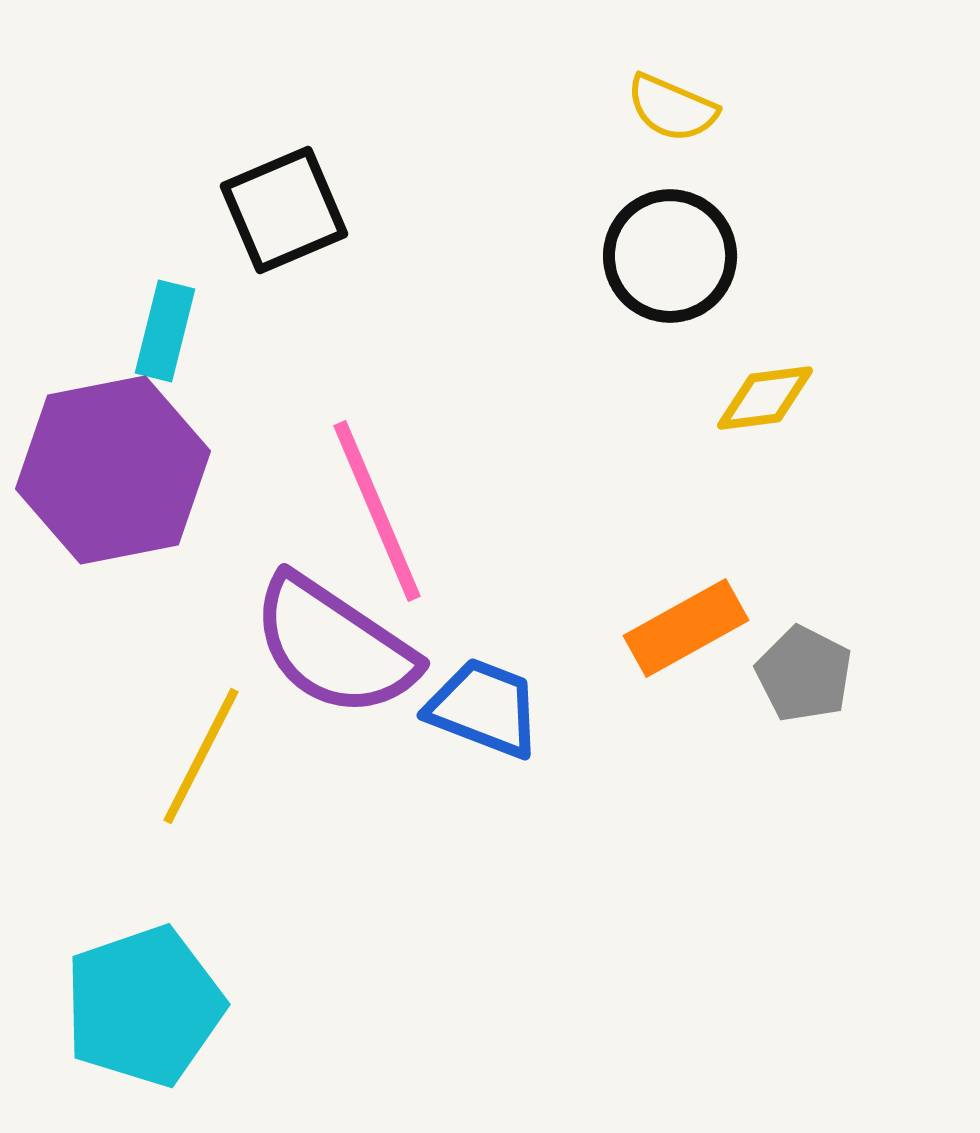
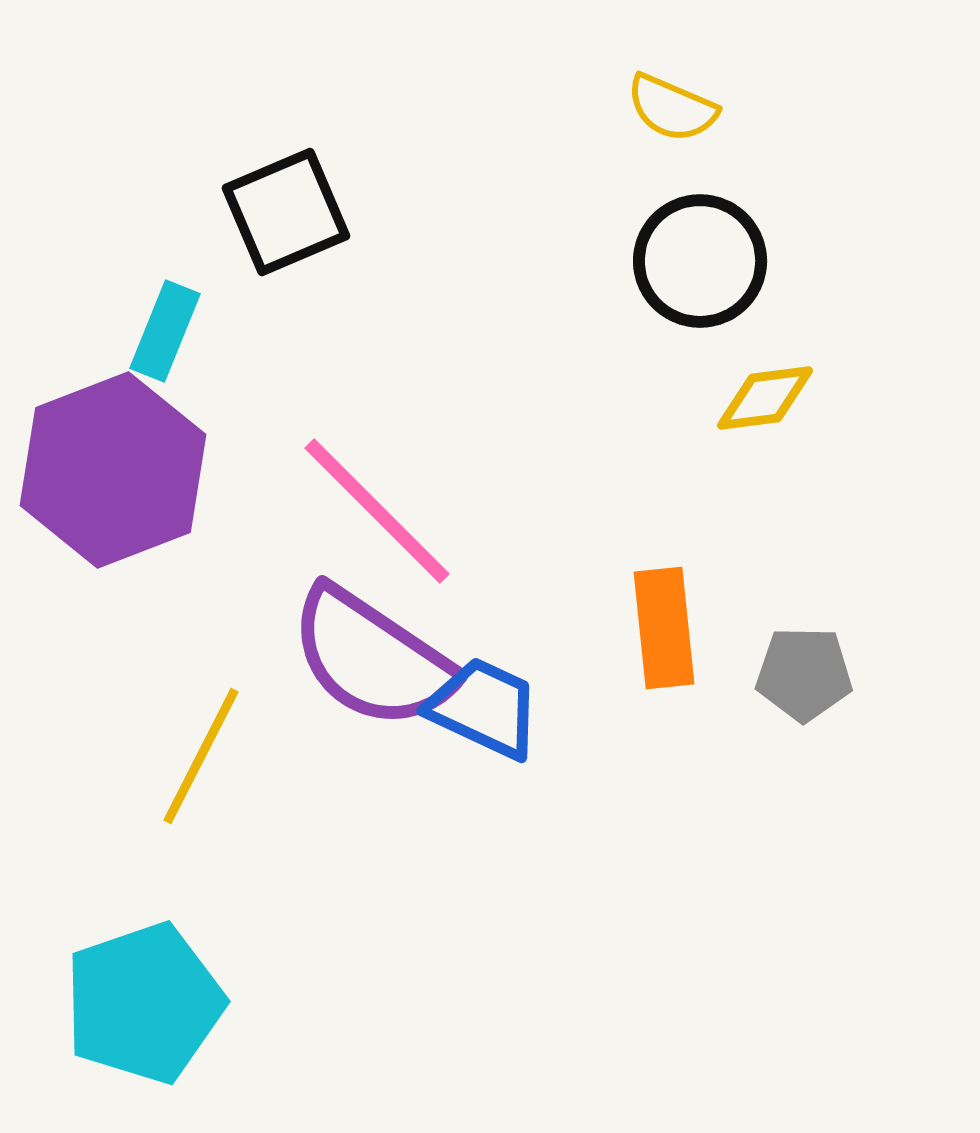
black square: moved 2 px right, 2 px down
black circle: moved 30 px right, 5 px down
cyan rectangle: rotated 8 degrees clockwise
purple hexagon: rotated 10 degrees counterclockwise
pink line: rotated 22 degrees counterclockwise
orange rectangle: moved 22 px left; rotated 67 degrees counterclockwise
purple semicircle: moved 38 px right, 12 px down
gray pentagon: rotated 26 degrees counterclockwise
blue trapezoid: rotated 4 degrees clockwise
cyan pentagon: moved 3 px up
